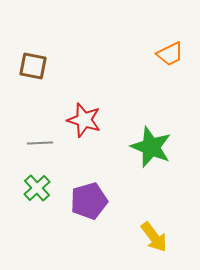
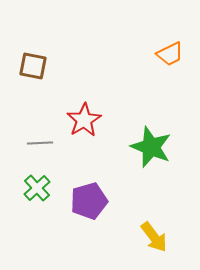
red star: rotated 24 degrees clockwise
